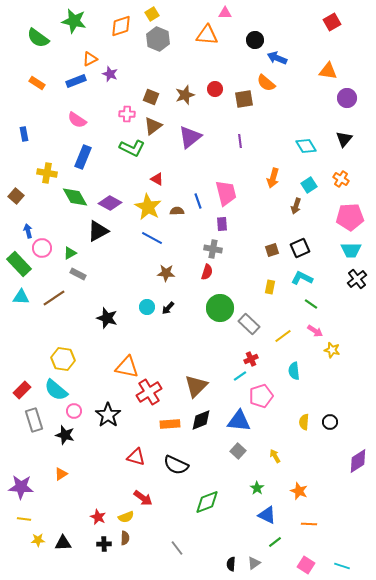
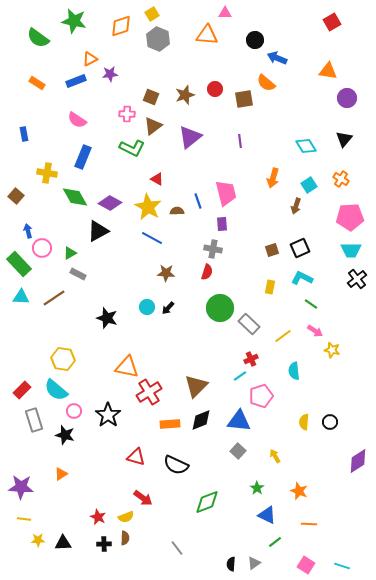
purple star at (110, 74): rotated 28 degrees counterclockwise
